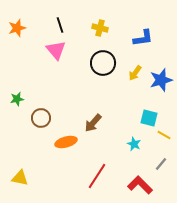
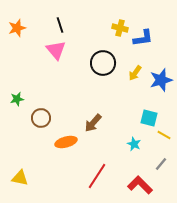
yellow cross: moved 20 px right
